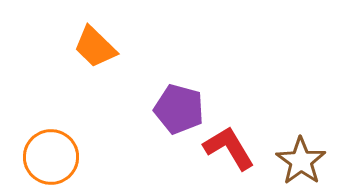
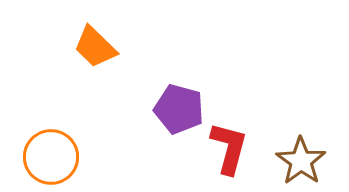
red L-shape: rotated 46 degrees clockwise
